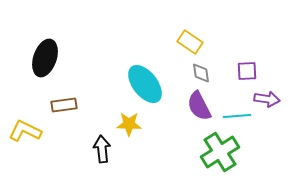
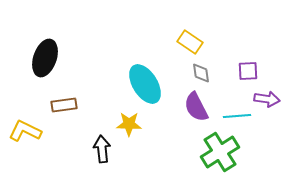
purple square: moved 1 px right
cyan ellipse: rotated 6 degrees clockwise
purple semicircle: moved 3 px left, 1 px down
